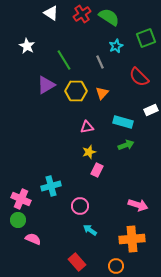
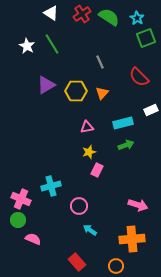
cyan star: moved 21 px right, 28 px up; rotated 16 degrees counterclockwise
green line: moved 12 px left, 16 px up
cyan rectangle: moved 1 px down; rotated 30 degrees counterclockwise
pink circle: moved 1 px left
